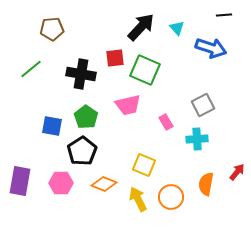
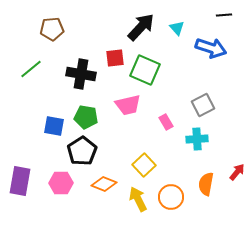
green pentagon: rotated 25 degrees counterclockwise
blue square: moved 2 px right
yellow square: rotated 25 degrees clockwise
